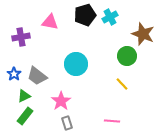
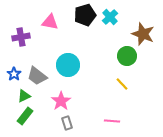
cyan cross: rotated 14 degrees counterclockwise
cyan circle: moved 8 px left, 1 px down
